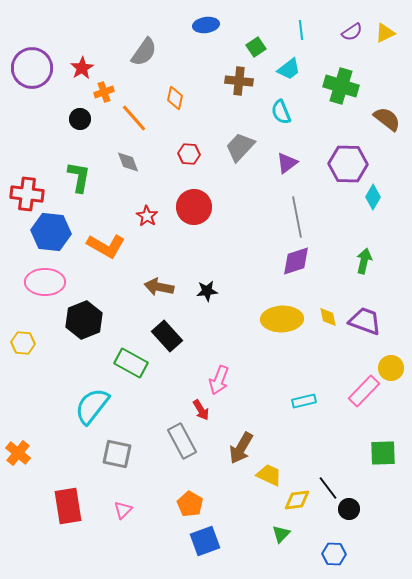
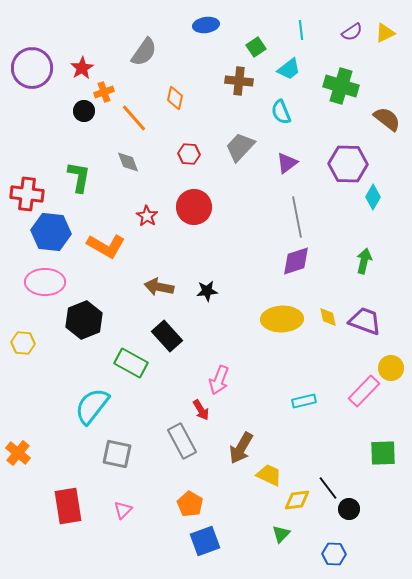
black circle at (80, 119): moved 4 px right, 8 px up
